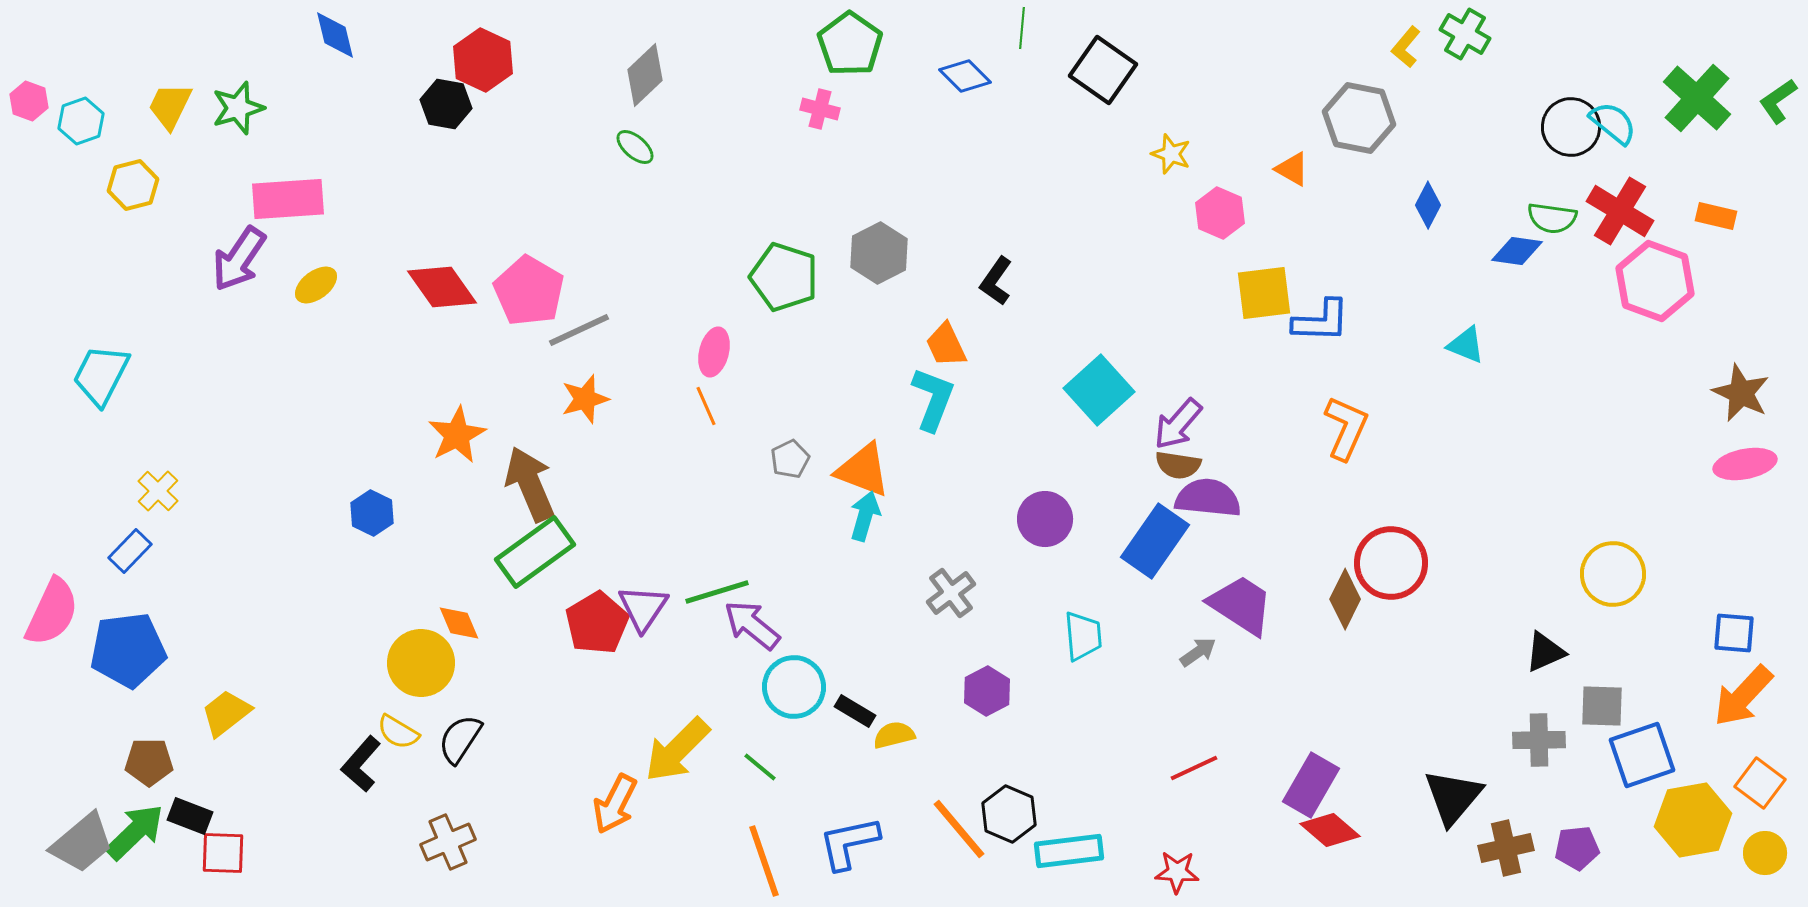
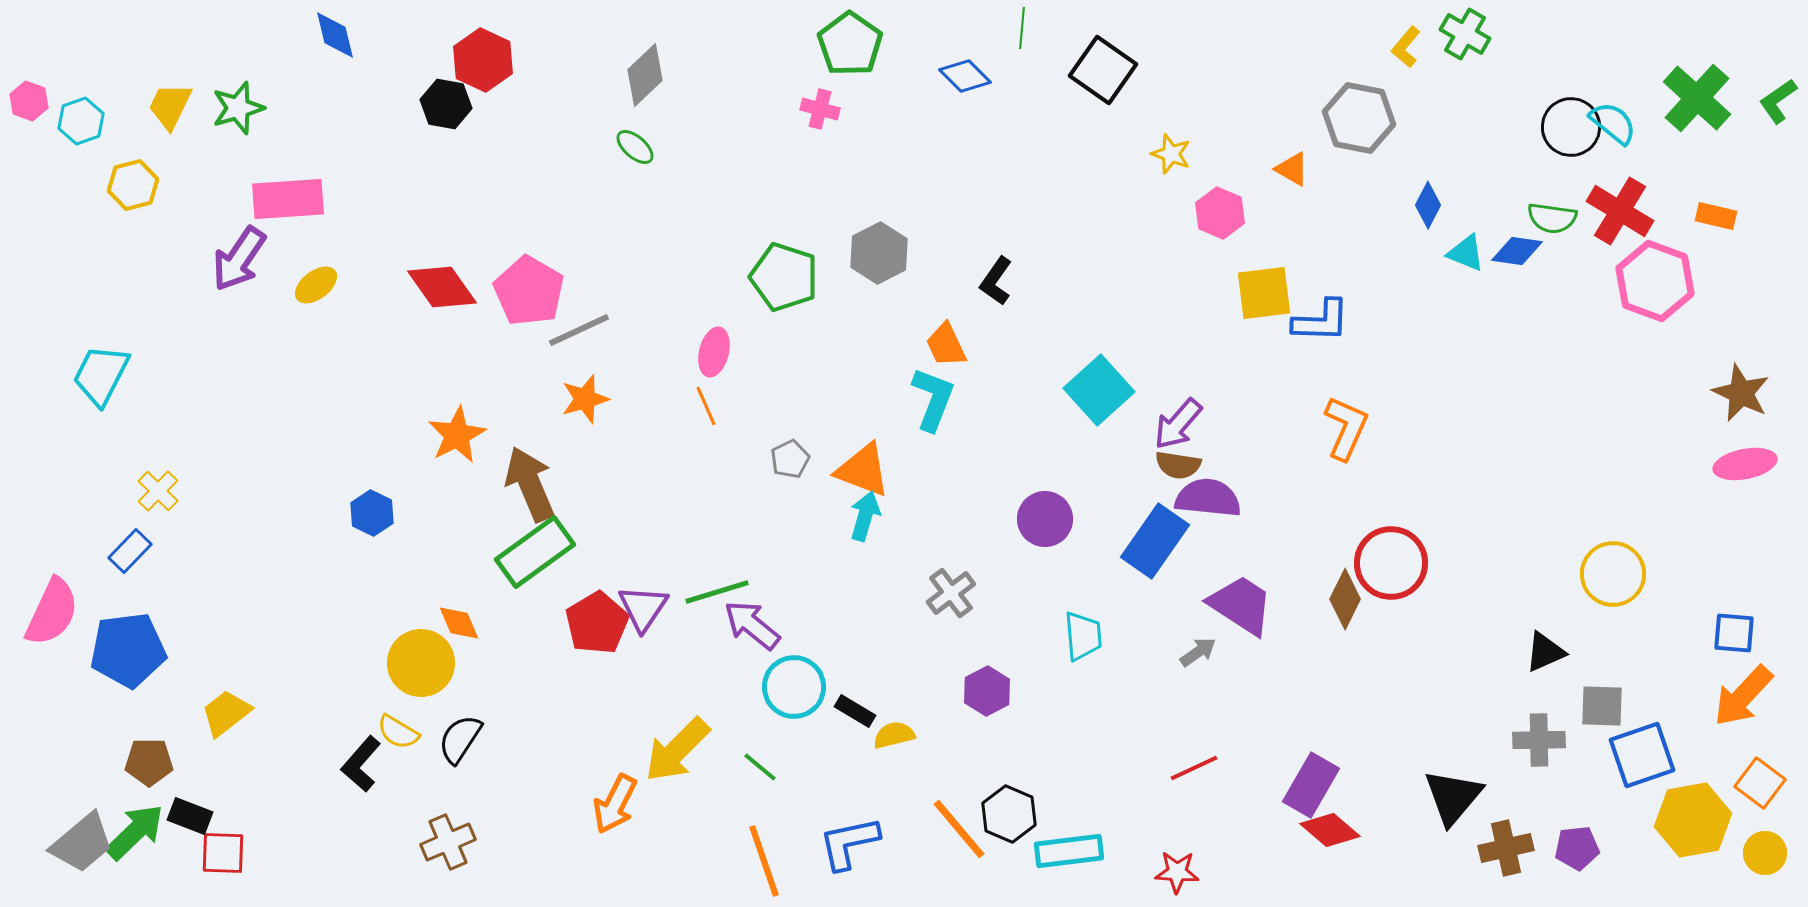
cyan triangle at (1466, 345): moved 92 px up
